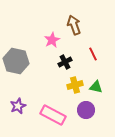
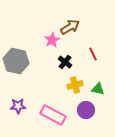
brown arrow: moved 4 px left, 2 px down; rotated 78 degrees clockwise
black cross: rotated 24 degrees counterclockwise
green triangle: moved 2 px right, 2 px down
purple star: rotated 21 degrees clockwise
